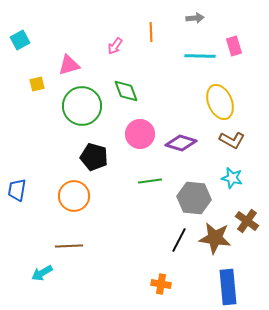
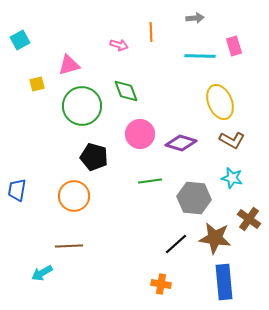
pink arrow: moved 4 px right, 1 px up; rotated 108 degrees counterclockwise
brown cross: moved 2 px right, 2 px up
black line: moved 3 px left, 4 px down; rotated 20 degrees clockwise
blue rectangle: moved 4 px left, 5 px up
